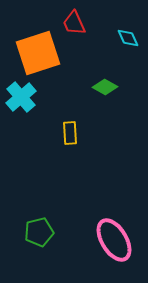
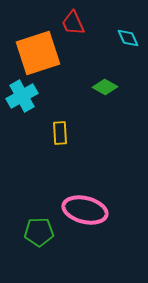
red trapezoid: moved 1 px left
cyan cross: moved 1 px right, 1 px up; rotated 12 degrees clockwise
yellow rectangle: moved 10 px left
green pentagon: rotated 12 degrees clockwise
pink ellipse: moved 29 px left, 30 px up; rotated 45 degrees counterclockwise
